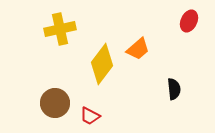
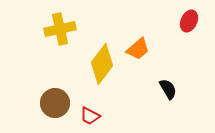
black semicircle: moved 6 px left; rotated 25 degrees counterclockwise
